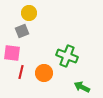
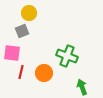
green arrow: rotated 42 degrees clockwise
